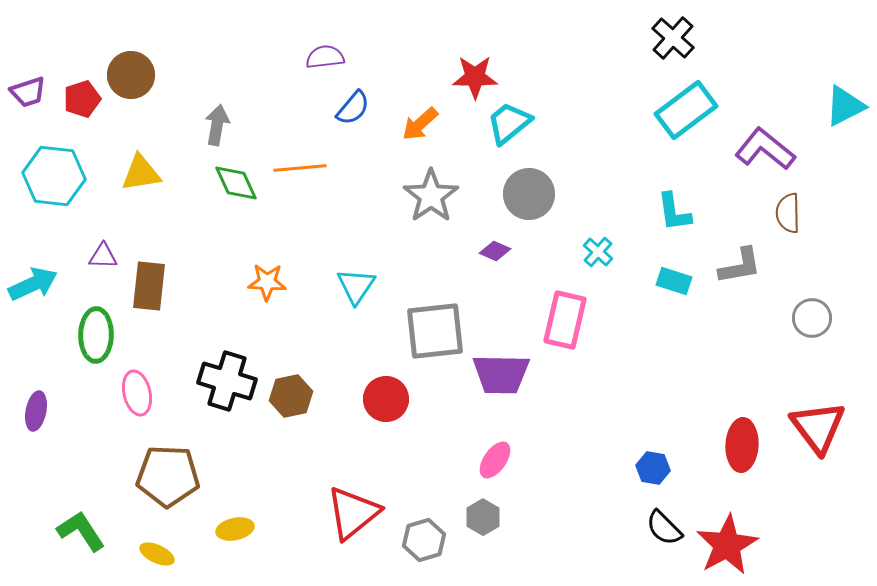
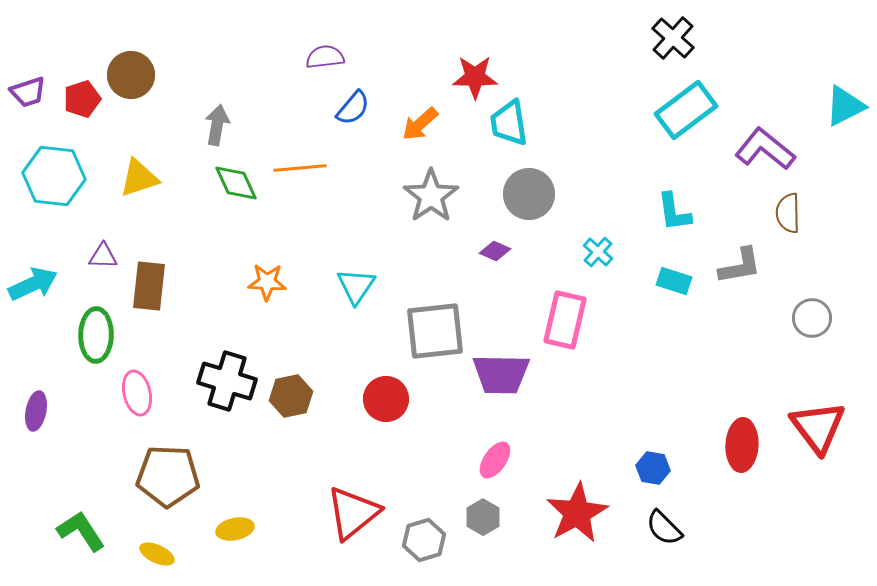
cyan trapezoid at (509, 123): rotated 60 degrees counterclockwise
yellow triangle at (141, 173): moved 2 px left, 5 px down; rotated 9 degrees counterclockwise
red star at (727, 545): moved 150 px left, 32 px up
